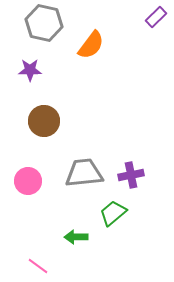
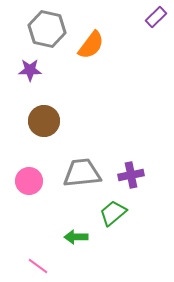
gray hexagon: moved 3 px right, 6 px down
gray trapezoid: moved 2 px left
pink circle: moved 1 px right
